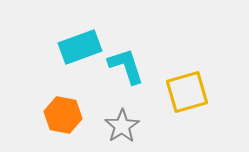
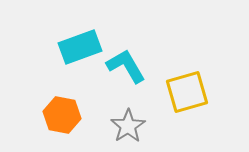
cyan L-shape: rotated 12 degrees counterclockwise
orange hexagon: moved 1 px left
gray star: moved 6 px right
